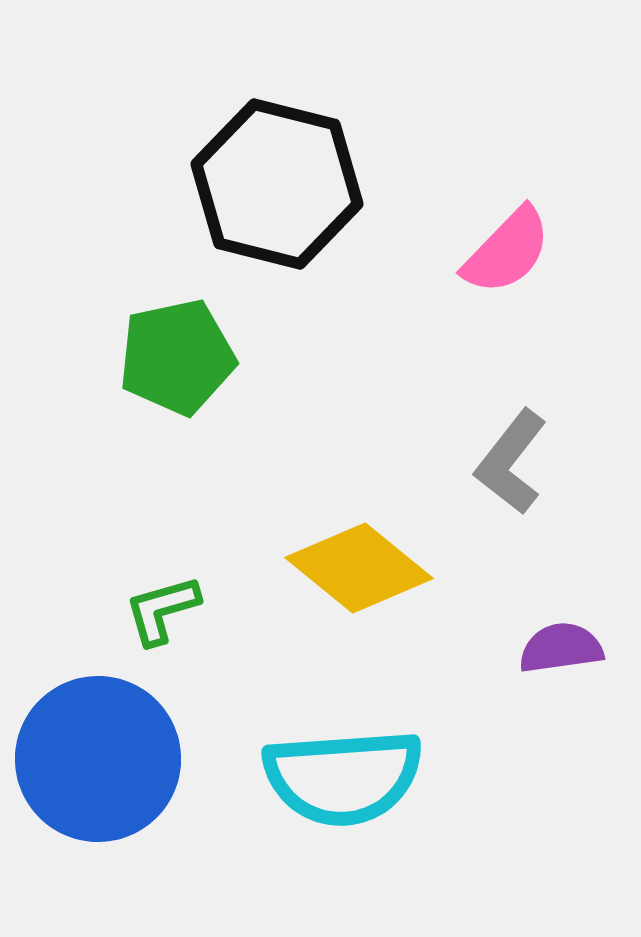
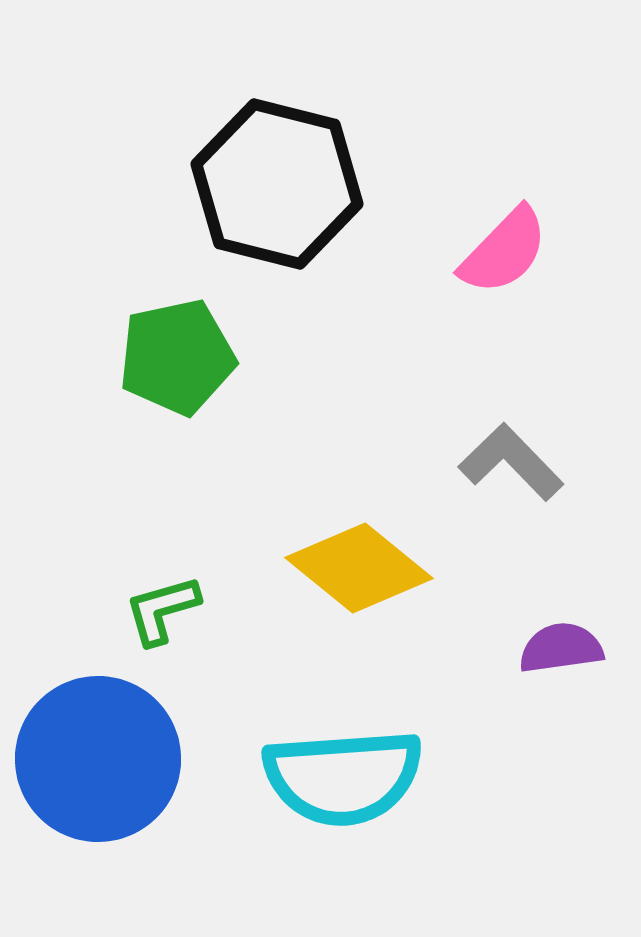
pink semicircle: moved 3 px left
gray L-shape: rotated 98 degrees clockwise
